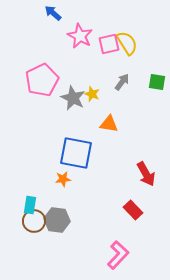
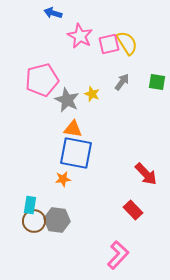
blue arrow: rotated 24 degrees counterclockwise
pink pentagon: rotated 12 degrees clockwise
gray star: moved 6 px left, 2 px down
orange triangle: moved 36 px left, 5 px down
red arrow: rotated 15 degrees counterclockwise
